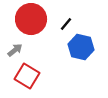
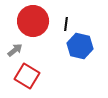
red circle: moved 2 px right, 2 px down
black line: rotated 32 degrees counterclockwise
blue hexagon: moved 1 px left, 1 px up
